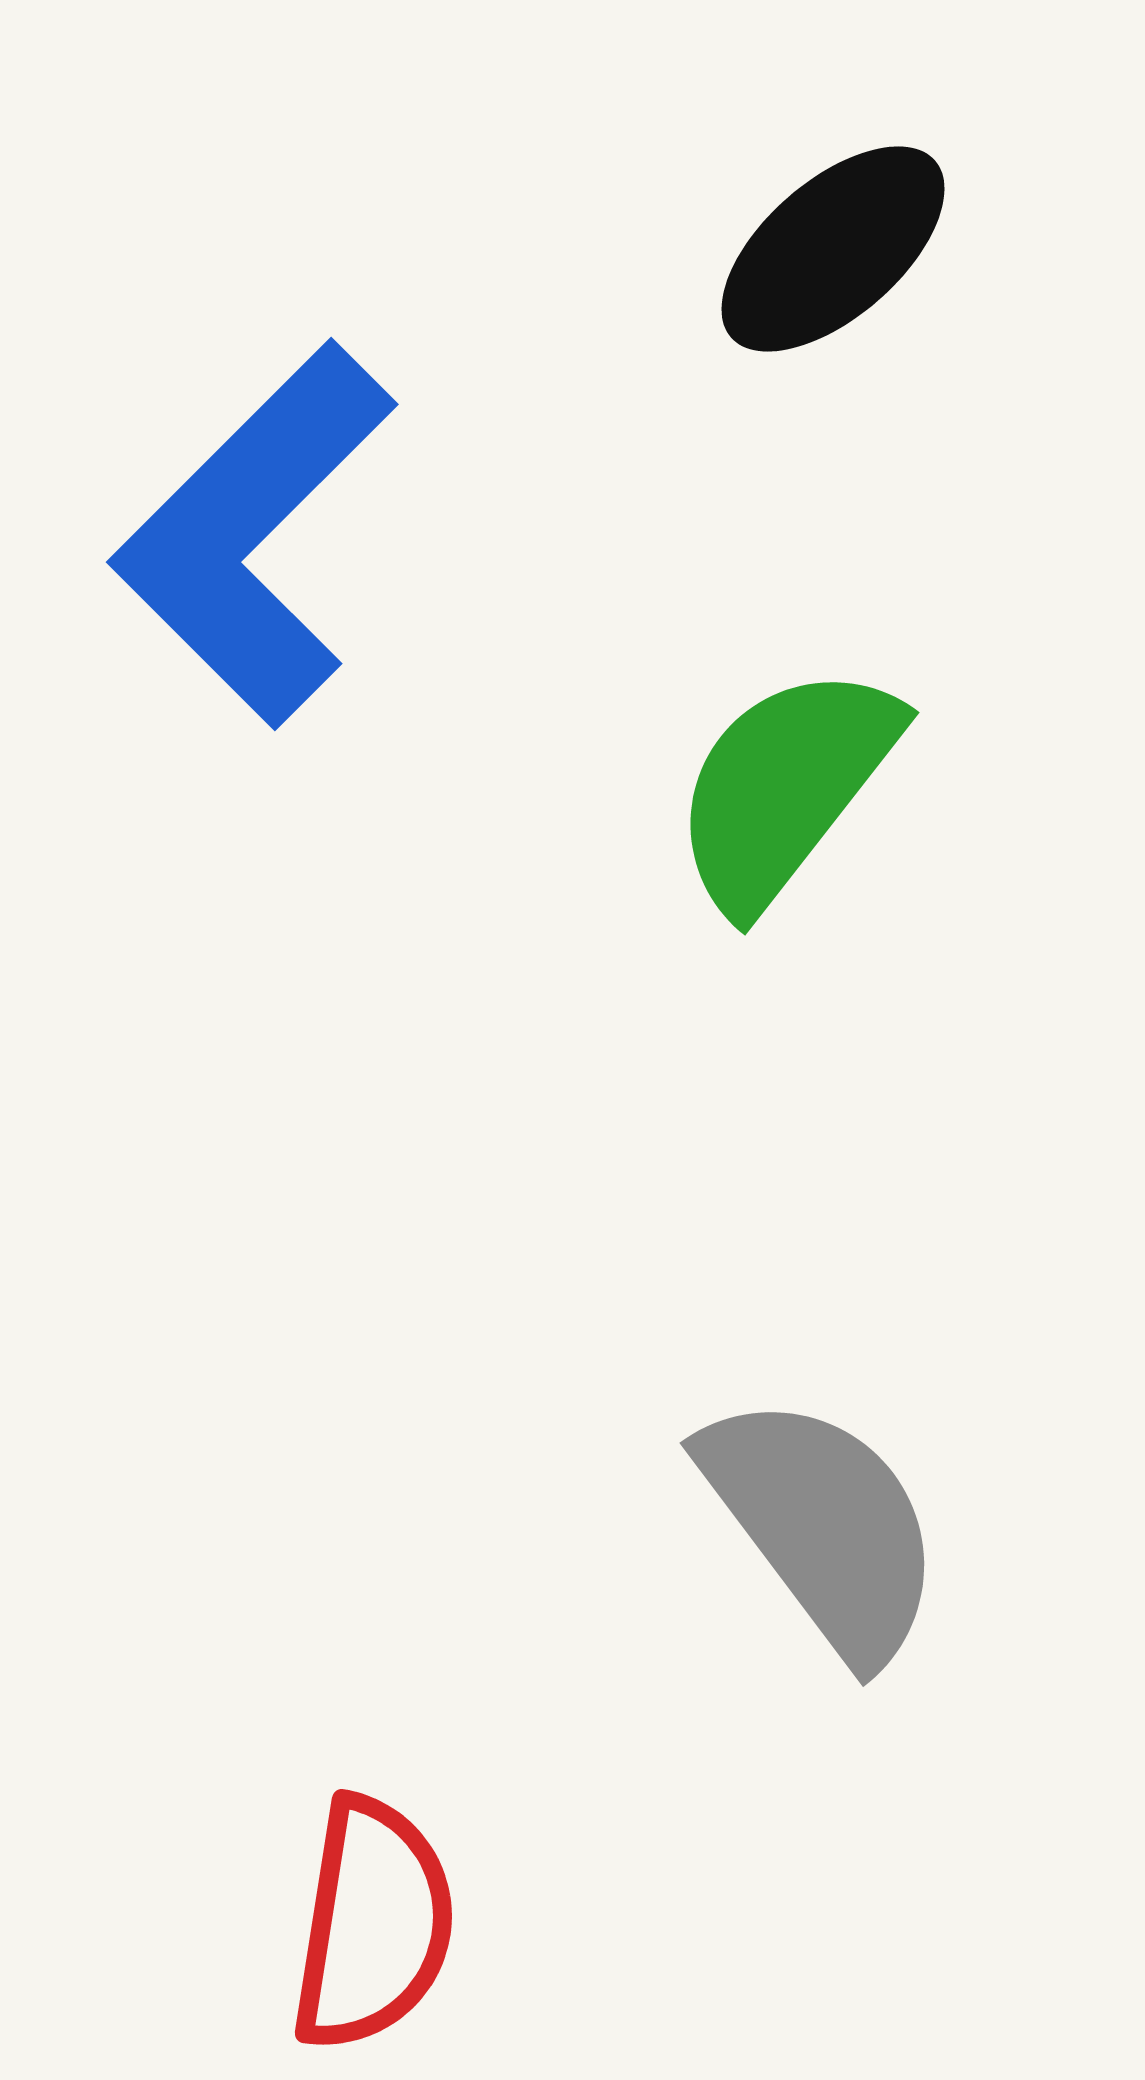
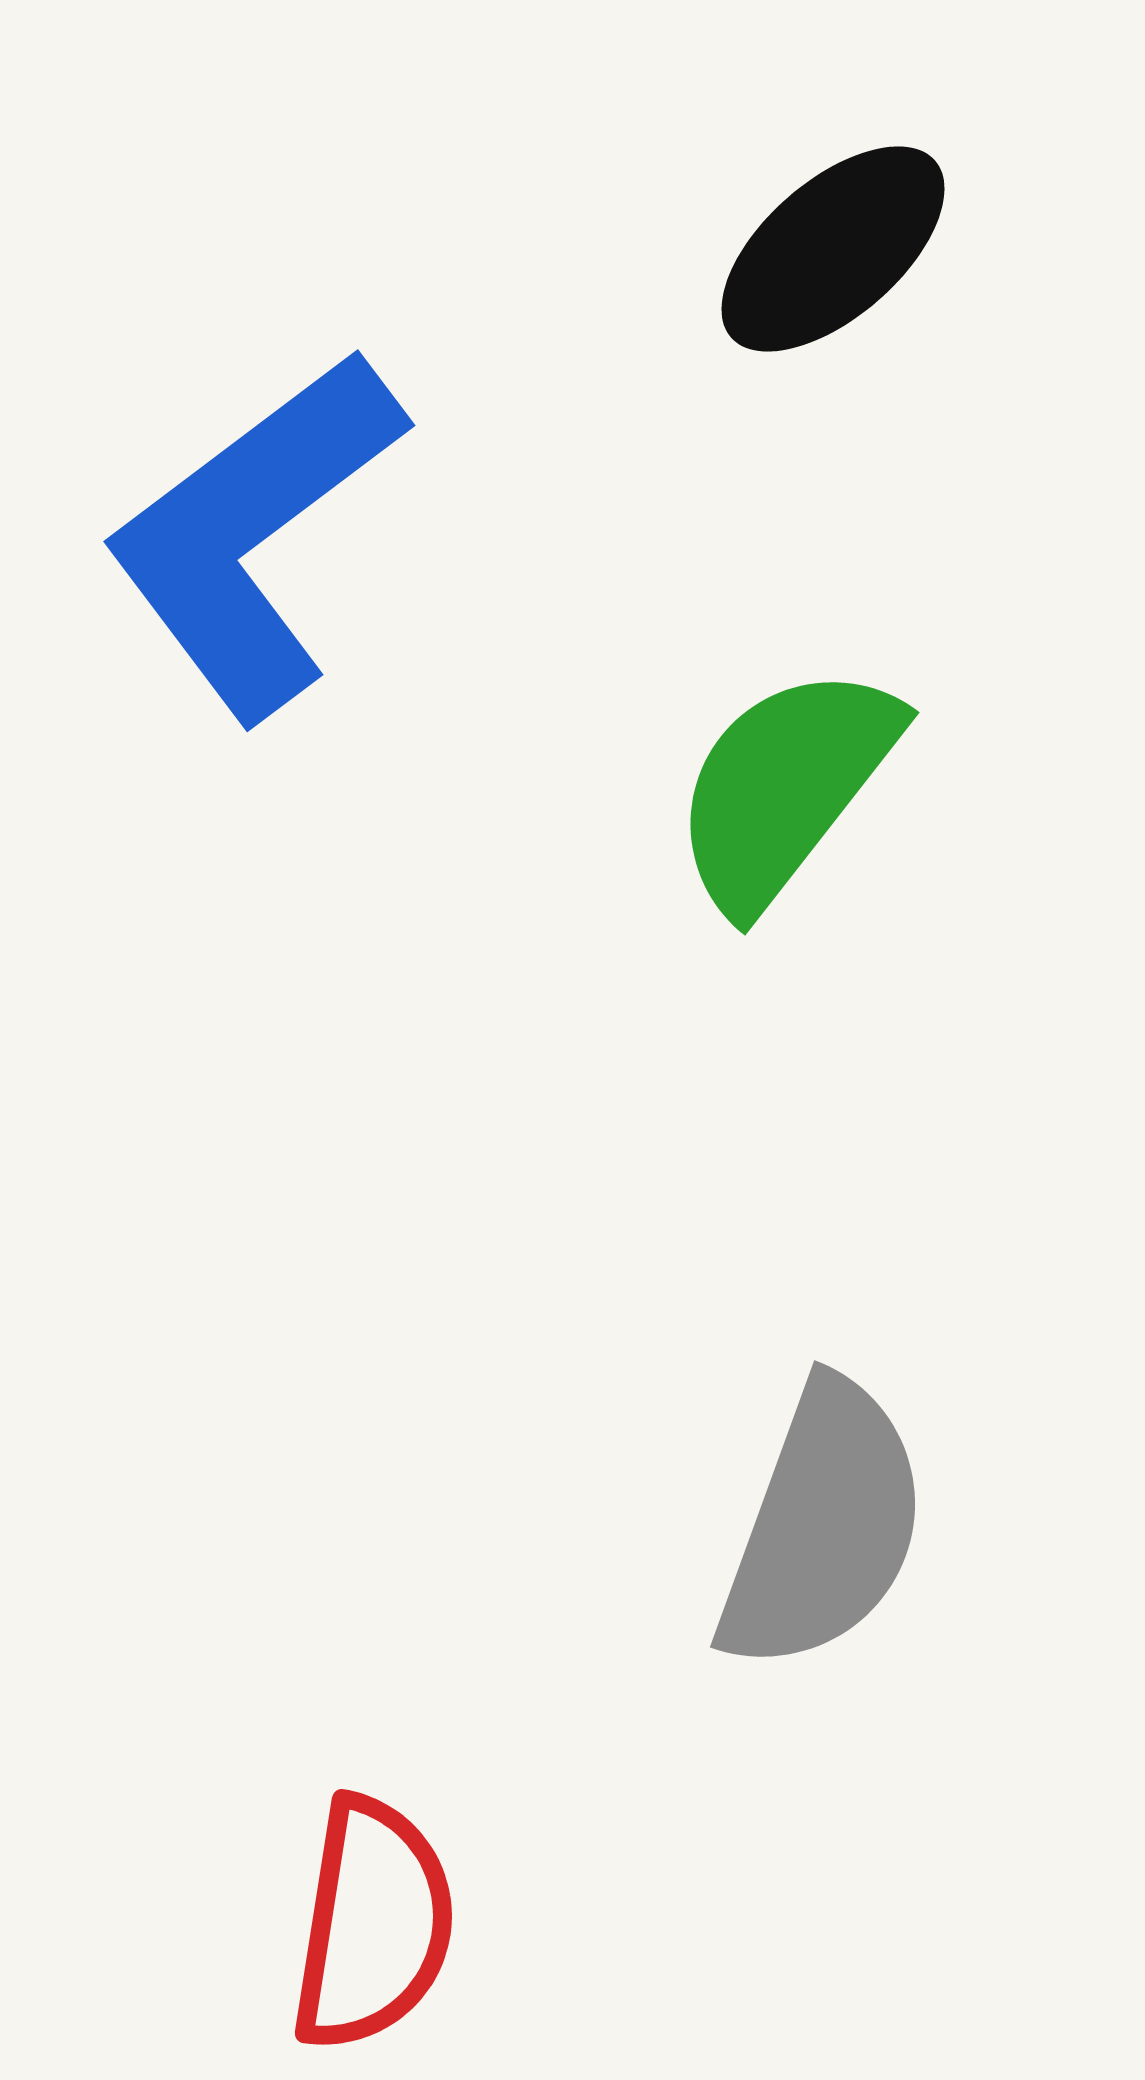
blue L-shape: rotated 8 degrees clockwise
gray semicircle: rotated 57 degrees clockwise
